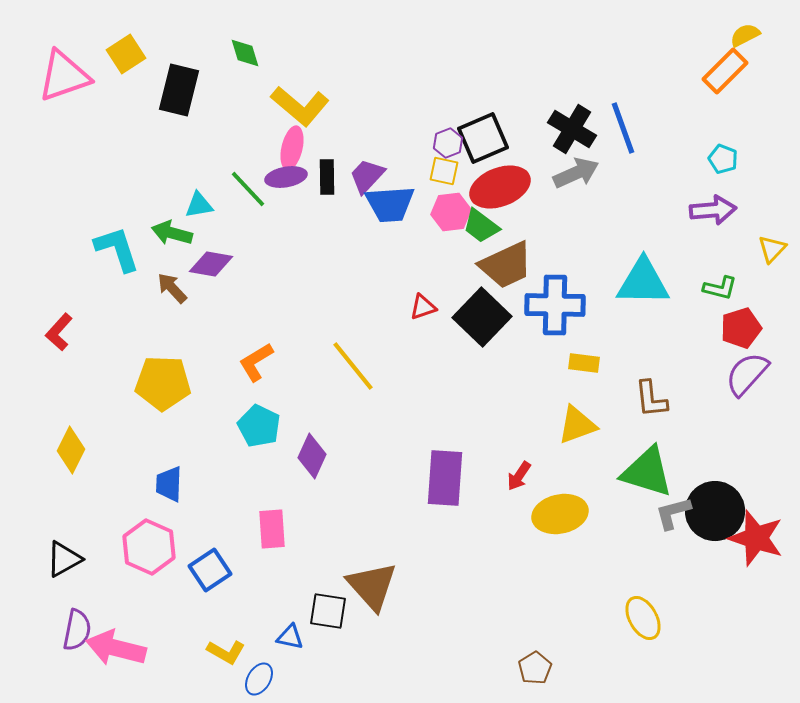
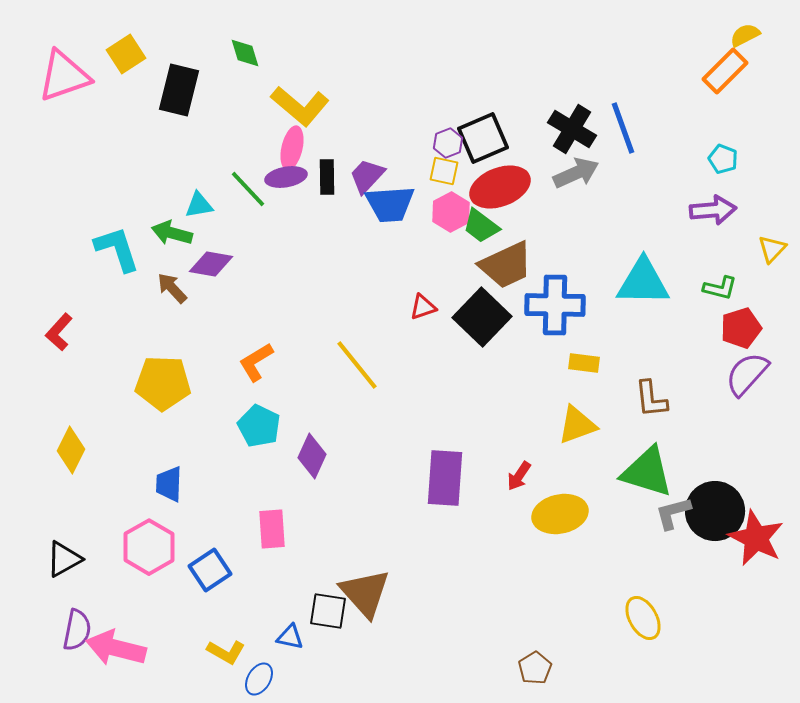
pink hexagon at (451, 212): rotated 21 degrees counterclockwise
yellow line at (353, 366): moved 4 px right, 1 px up
red star at (756, 538): rotated 8 degrees clockwise
pink hexagon at (149, 547): rotated 6 degrees clockwise
brown triangle at (372, 586): moved 7 px left, 7 px down
